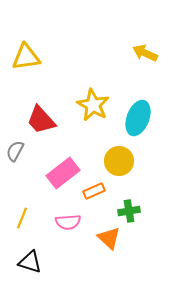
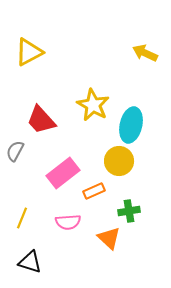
yellow triangle: moved 3 px right, 5 px up; rotated 20 degrees counterclockwise
cyan ellipse: moved 7 px left, 7 px down; rotated 8 degrees counterclockwise
